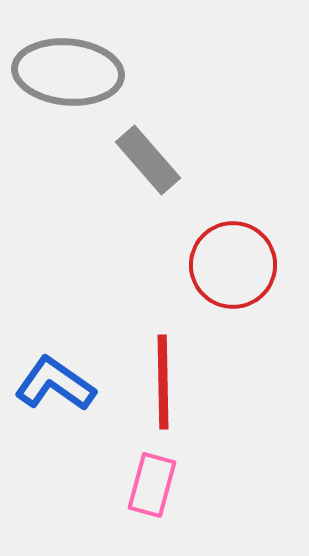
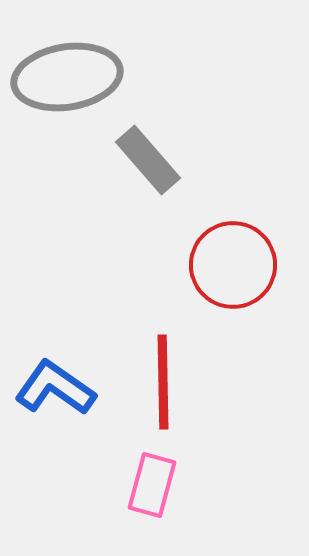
gray ellipse: moved 1 px left, 5 px down; rotated 14 degrees counterclockwise
blue L-shape: moved 4 px down
